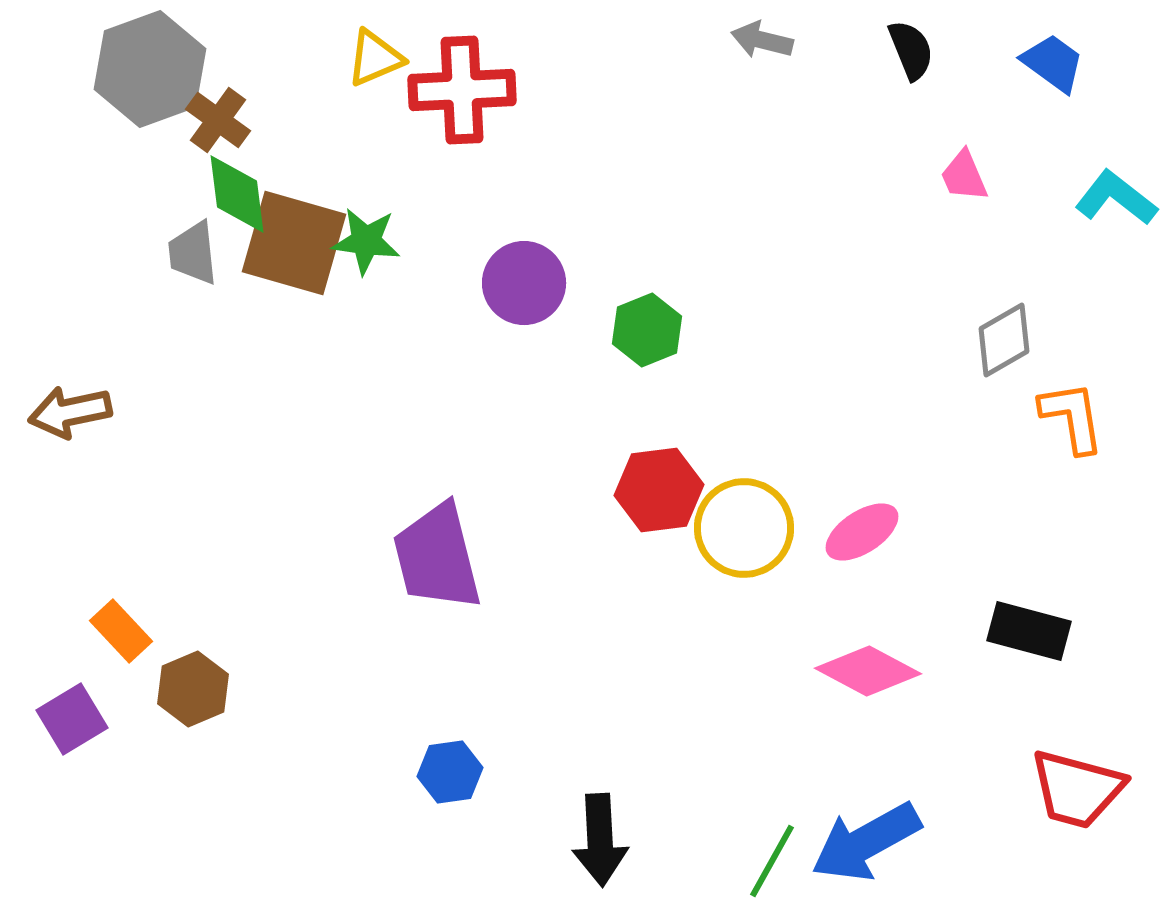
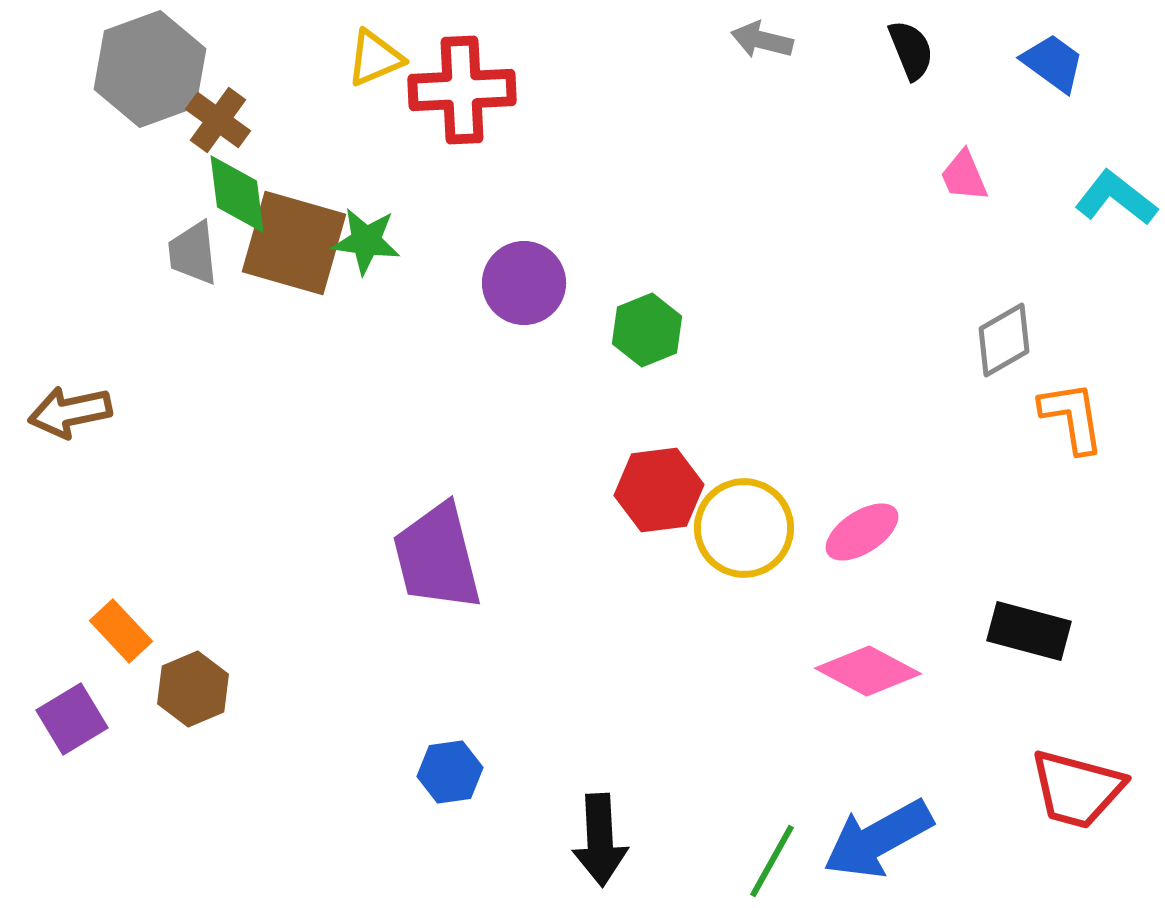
blue arrow: moved 12 px right, 3 px up
